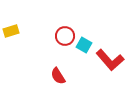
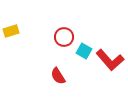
red circle: moved 1 px left, 1 px down
cyan square: moved 6 px down
